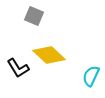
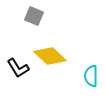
yellow diamond: moved 1 px right, 1 px down
cyan semicircle: rotated 25 degrees counterclockwise
